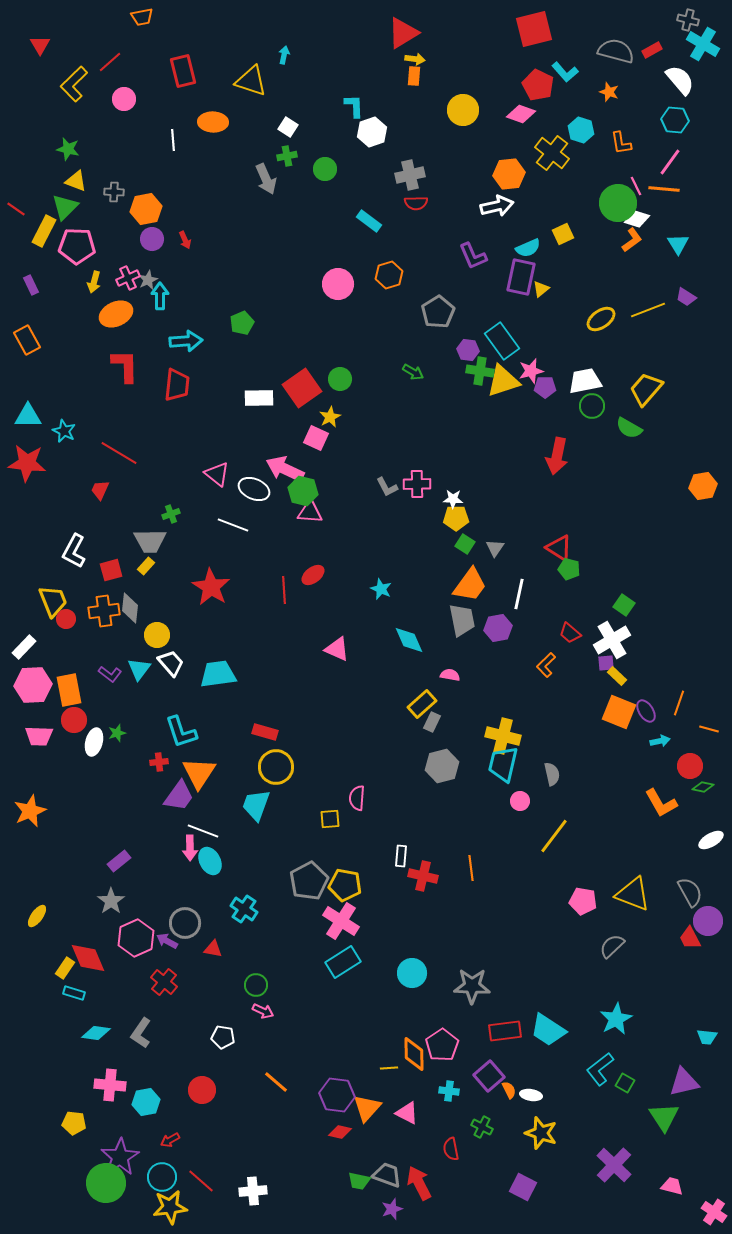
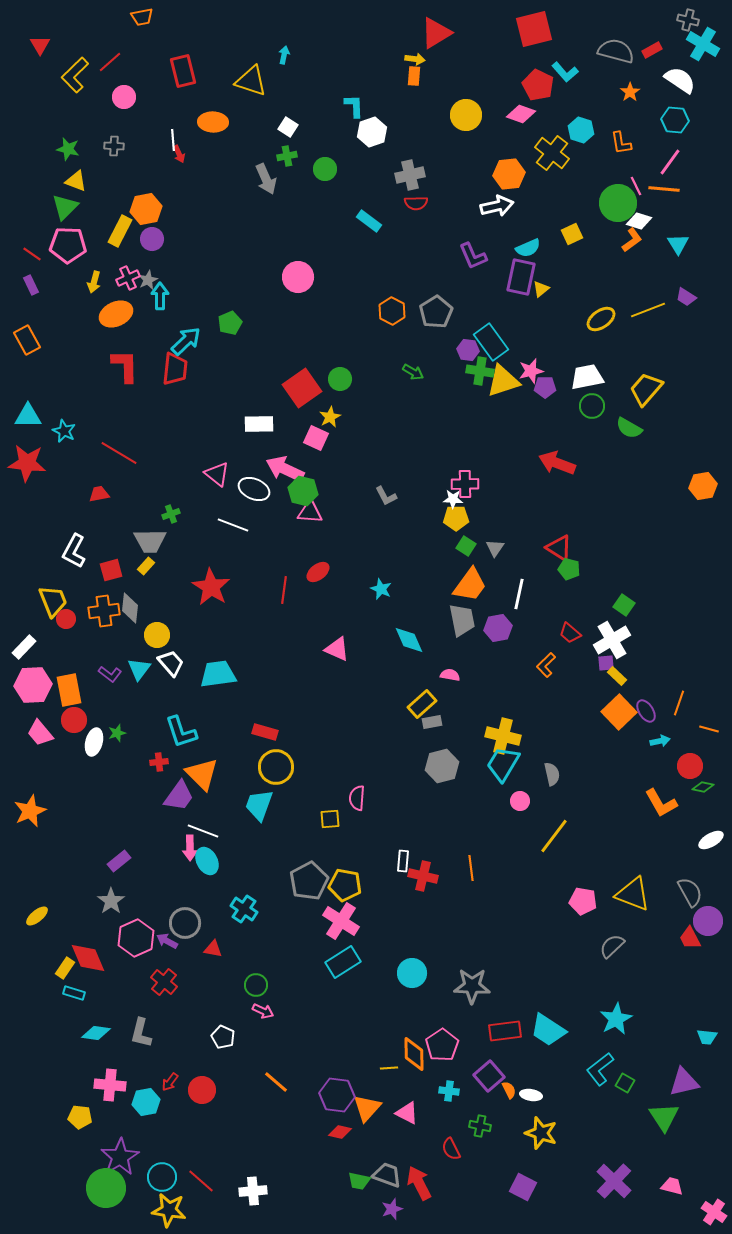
red triangle at (403, 33): moved 33 px right
white semicircle at (680, 80): rotated 16 degrees counterclockwise
yellow L-shape at (74, 84): moved 1 px right, 9 px up
orange star at (609, 92): moved 21 px right; rotated 18 degrees clockwise
pink circle at (124, 99): moved 2 px up
yellow circle at (463, 110): moved 3 px right, 5 px down
gray cross at (114, 192): moved 46 px up
red line at (16, 209): moved 16 px right, 45 px down
white diamond at (637, 219): moved 2 px right, 2 px down
yellow rectangle at (44, 231): moved 76 px right
yellow square at (563, 234): moved 9 px right
red arrow at (185, 240): moved 6 px left, 86 px up
pink pentagon at (77, 246): moved 9 px left, 1 px up
orange hexagon at (389, 275): moved 3 px right, 36 px down; rotated 16 degrees counterclockwise
pink circle at (338, 284): moved 40 px left, 7 px up
gray pentagon at (438, 312): moved 2 px left
green pentagon at (242, 323): moved 12 px left
cyan arrow at (186, 341): rotated 40 degrees counterclockwise
cyan rectangle at (502, 341): moved 11 px left, 1 px down
white trapezoid at (585, 381): moved 2 px right, 4 px up
red trapezoid at (177, 385): moved 2 px left, 16 px up
white rectangle at (259, 398): moved 26 px down
red arrow at (557, 456): moved 7 px down; rotated 99 degrees clockwise
pink cross at (417, 484): moved 48 px right
gray L-shape at (387, 487): moved 1 px left, 9 px down
red trapezoid at (100, 490): moved 1 px left, 4 px down; rotated 55 degrees clockwise
green square at (465, 544): moved 1 px right, 2 px down
red ellipse at (313, 575): moved 5 px right, 3 px up
red line at (284, 590): rotated 12 degrees clockwise
orange square at (619, 712): rotated 24 degrees clockwise
gray rectangle at (432, 722): rotated 54 degrees clockwise
pink trapezoid at (39, 736): moved 1 px right, 3 px up; rotated 48 degrees clockwise
cyan trapezoid at (503, 764): rotated 18 degrees clockwise
orange triangle at (199, 773): moved 3 px right, 1 px down; rotated 18 degrees counterclockwise
cyan trapezoid at (256, 805): moved 3 px right
white rectangle at (401, 856): moved 2 px right, 5 px down
cyan ellipse at (210, 861): moved 3 px left
yellow ellipse at (37, 916): rotated 15 degrees clockwise
gray L-shape at (141, 1033): rotated 20 degrees counterclockwise
white pentagon at (223, 1037): rotated 15 degrees clockwise
yellow pentagon at (74, 1123): moved 6 px right, 6 px up
green cross at (482, 1127): moved 2 px left, 1 px up; rotated 15 degrees counterclockwise
red arrow at (170, 1140): moved 58 px up; rotated 24 degrees counterclockwise
red semicircle at (451, 1149): rotated 15 degrees counterclockwise
purple cross at (614, 1165): moved 16 px down
green circle at (106, 1183): moved 5 px down
yellow star at (170, 1207): moved 1 px left, 3 px down; rotated 16 degrees clockwise
